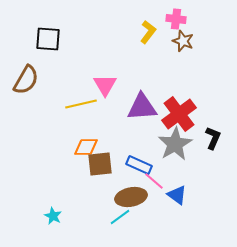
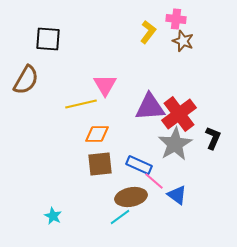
purple triangle: moved 8 px right
orange diamond: moved 11 px right, 13 px up
